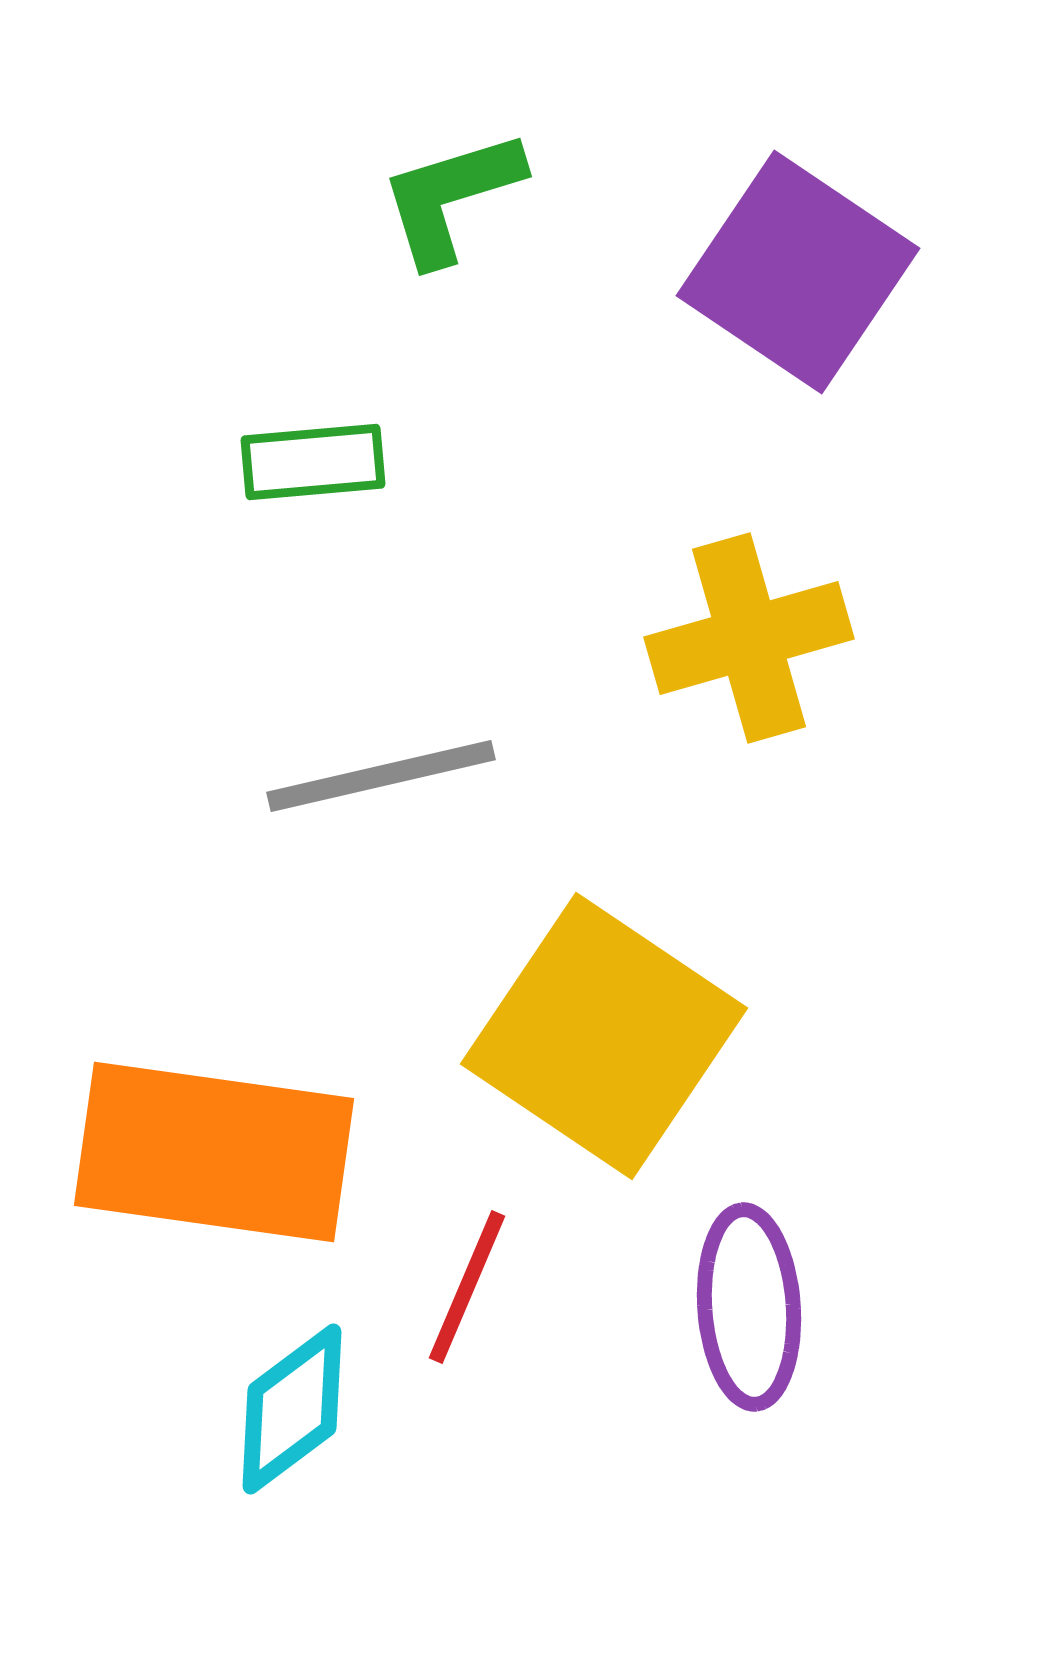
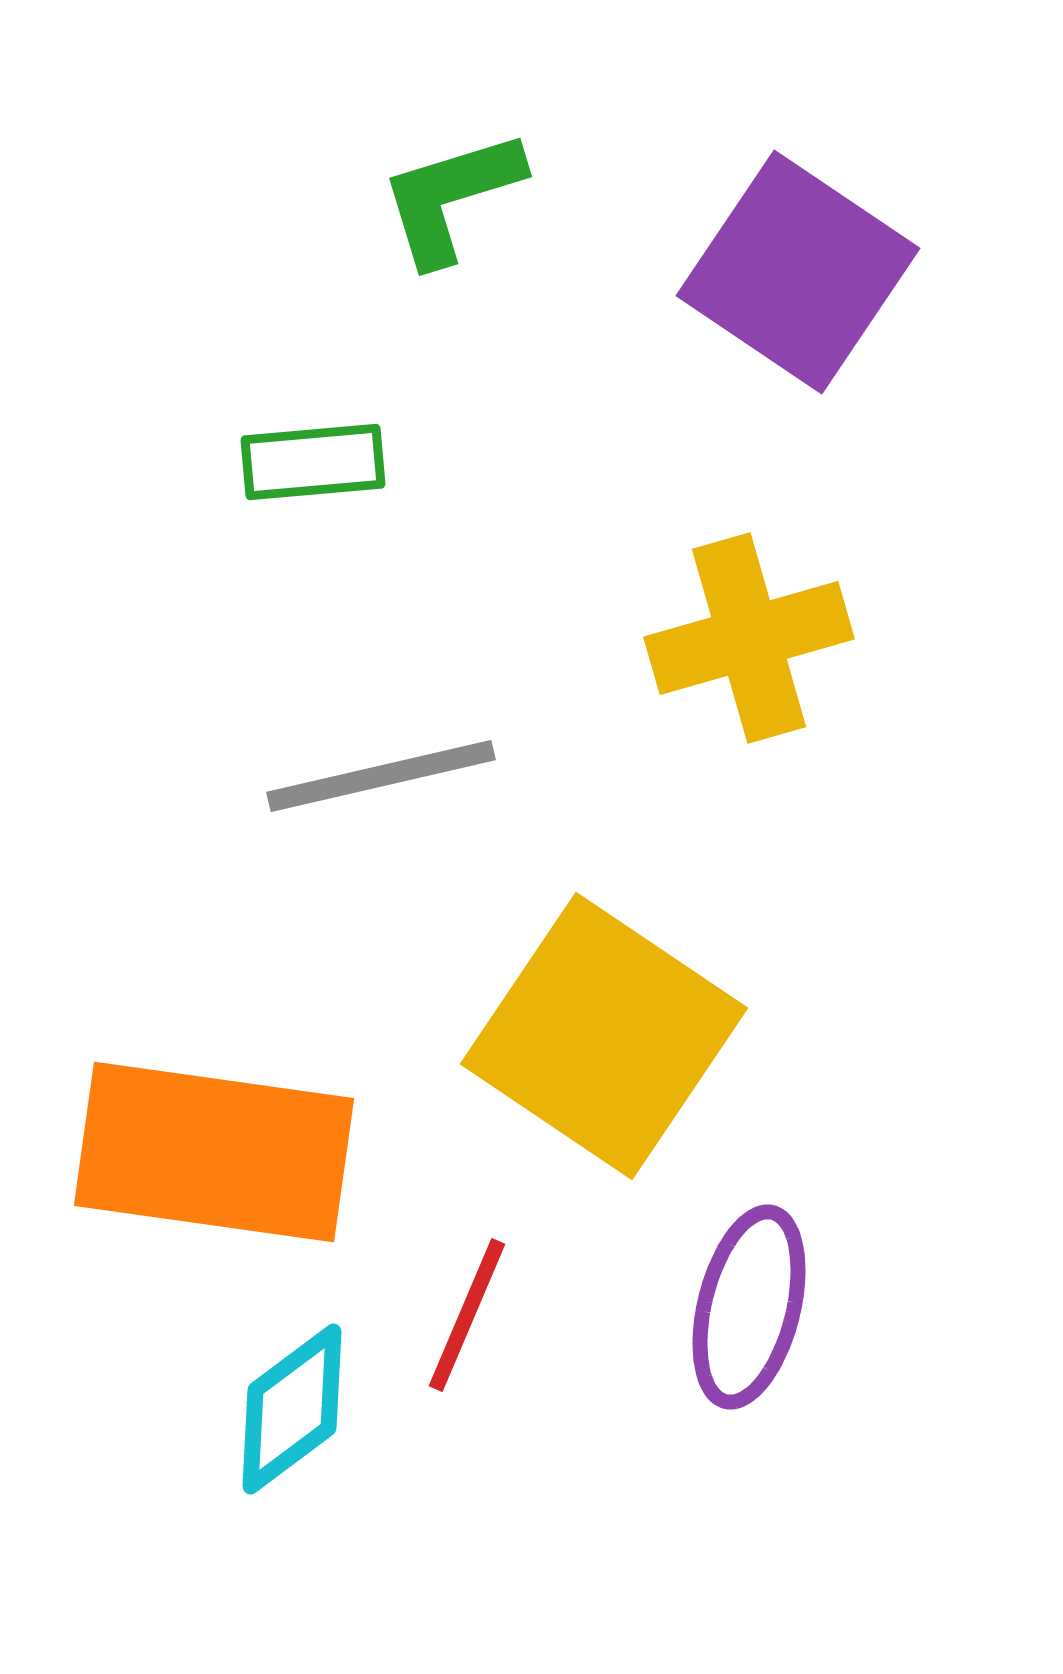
red line: moved 28 px down
purple ellipse: rotated 18 degrees clockwise
